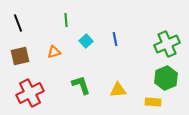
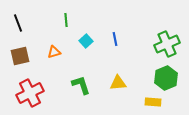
yellow triangle: moved 7 px up
